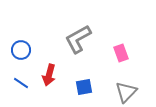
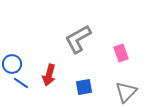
blue circle: moved 9 px left, 14 px down
